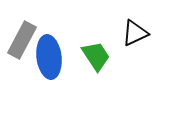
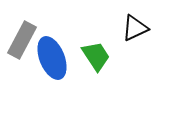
black triangle: moved 5 px up
blue ellipse: moved 3 px right, 1 px down; rotated 15 degrees counterclockwise
